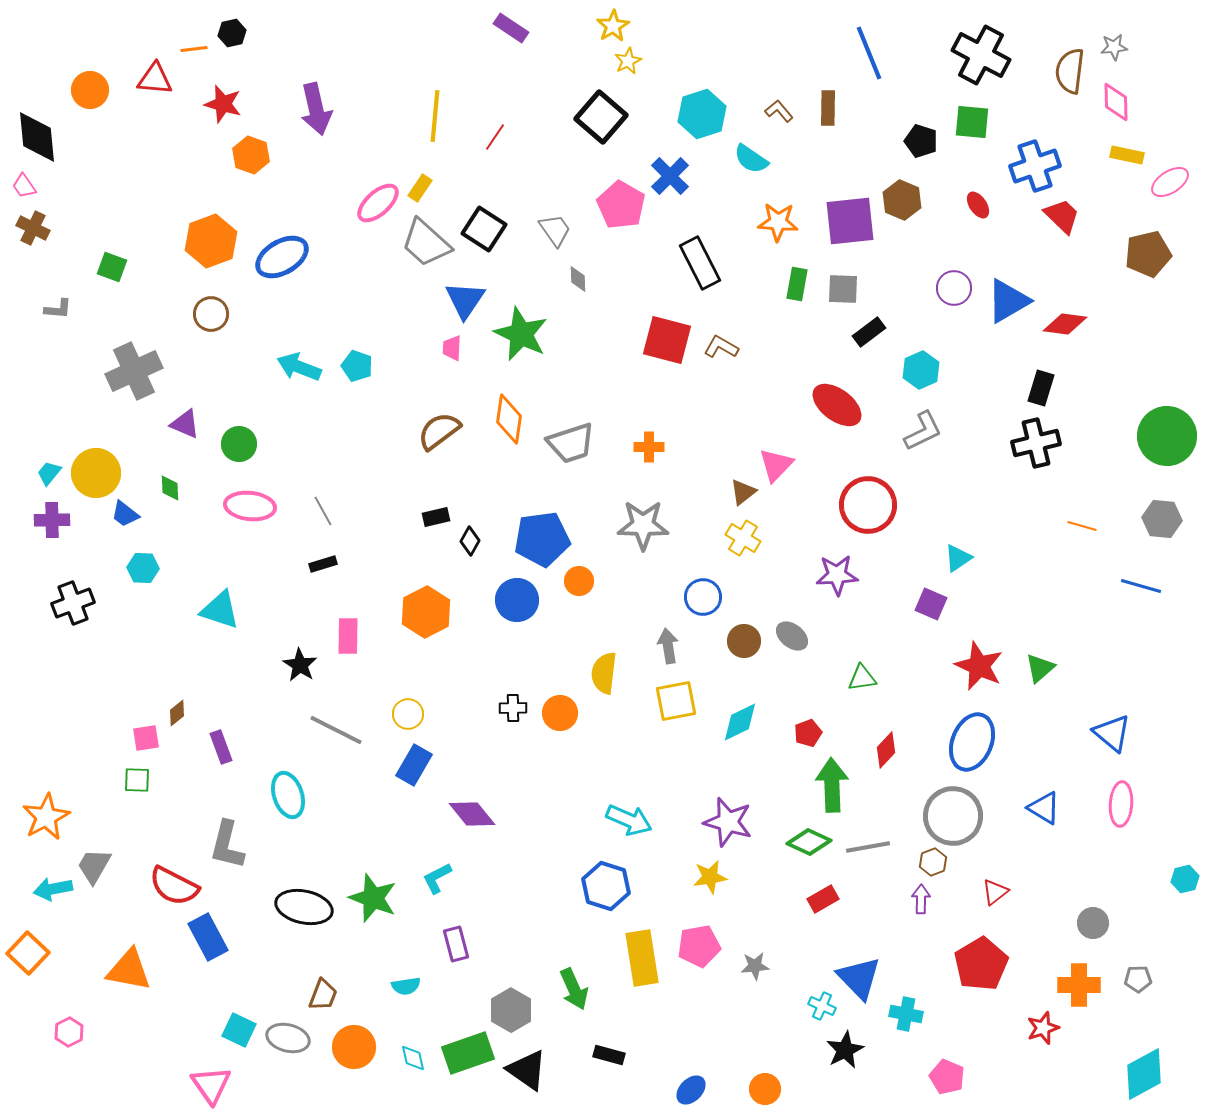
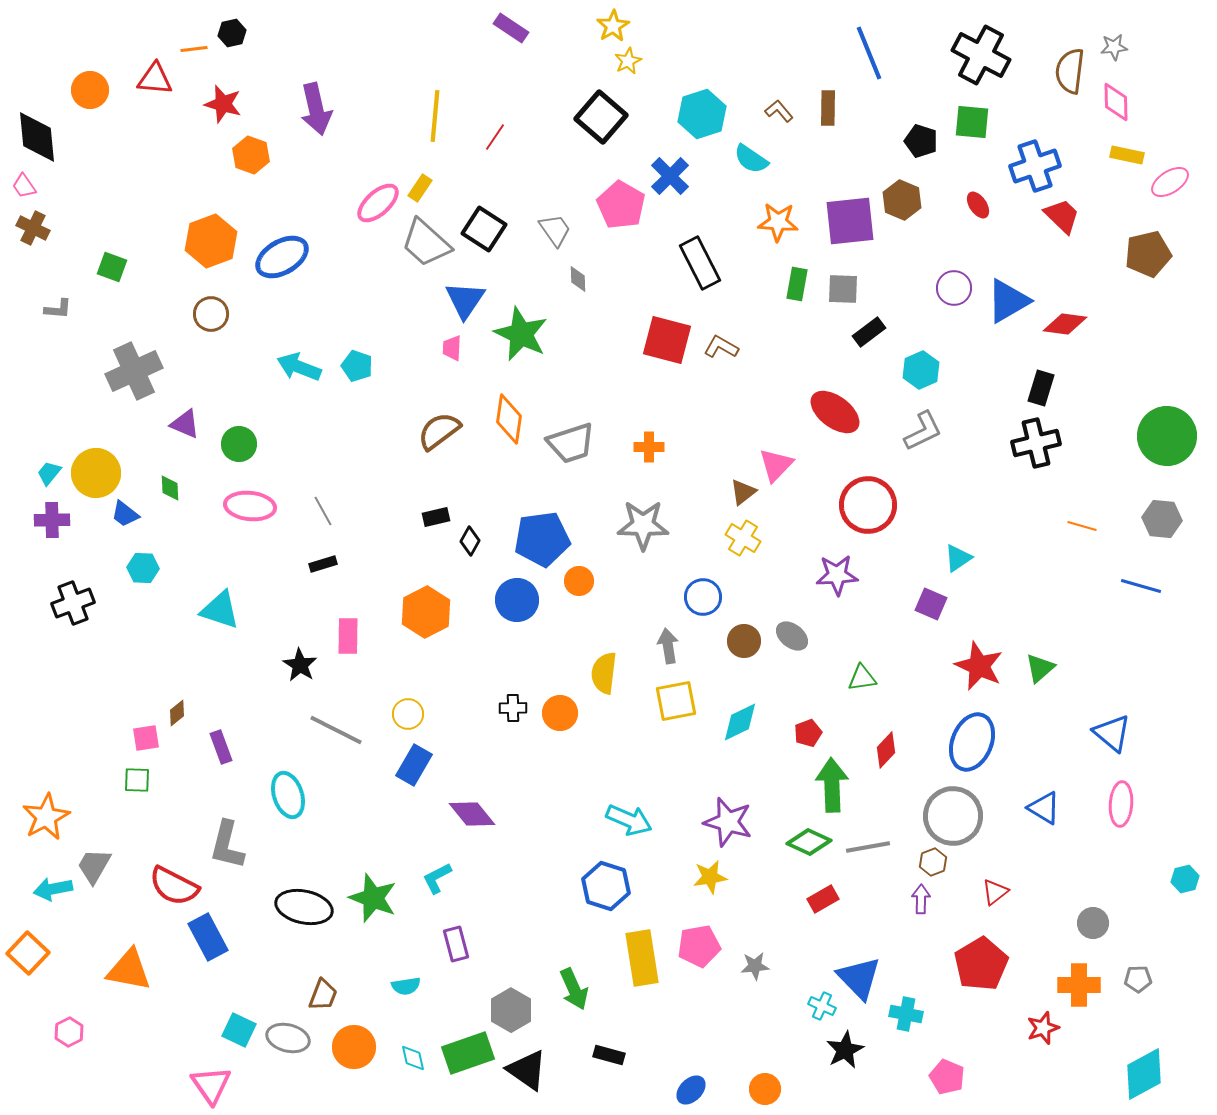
red ellipse at (837, 405): moved 2 px left, 7 px down
